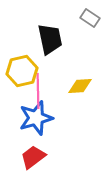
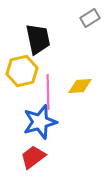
gray rectangle: rotated 66 degrees counterclockwise
black trapezoid: moved 12 px left
pink line: moved 10 px right, 1 px down
blue star: moved 4 px right, 4 px down
